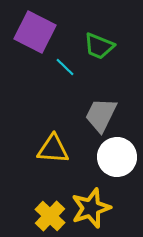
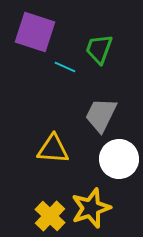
purple square: rotated 9 degrees counterclockwise
green trapezoid: moved 3 px down; rotated 88 degrees clockwise
cyan line: rotated 20 degrees counterclockwise
white circle: moved 2 px right, 2 px down
